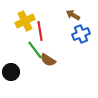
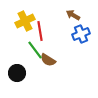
black circle: moved 6 px right, 1 px down
